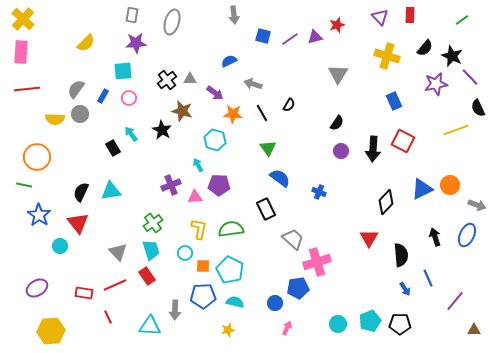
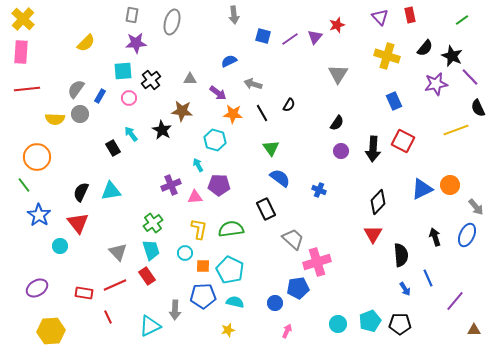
red rectangle at (410, 15): rotated 14 degrees counterclockwise
purple triangle at (315, 37): rotated 35 degrees counterclockwise
black cross at (167, 80): moved 16 px left
purple arrow at (215, 93): moved 3 px right
blue rectangle at (103, 96): moved 3 px left
brown star at (182, 111): rotated 10 degrees counterclockwise
green triangle at (268, 148): moved 3 px right
green line at (24, 185): rotated 42 degrees clockwise
blue cross at (319, 192): moved 2 px up
black diamond at (386, 202): moved 8 px left
gray arrow at (477, 205): moved 1 px left, 2 px down; rotated 30 degrees clockwise
red triangle at (369, 238): moved 4 px right, 4 px up
cyan triangle at (150, 326): rotated 30 degrees counterclockwise
pink arrow at (287, 328): moved 3 px down
